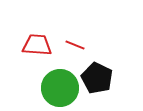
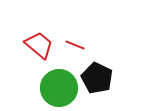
red trapezoid: moved 2 px right; rotated 36 degrees clockwise
green circle: moved 1 px left
